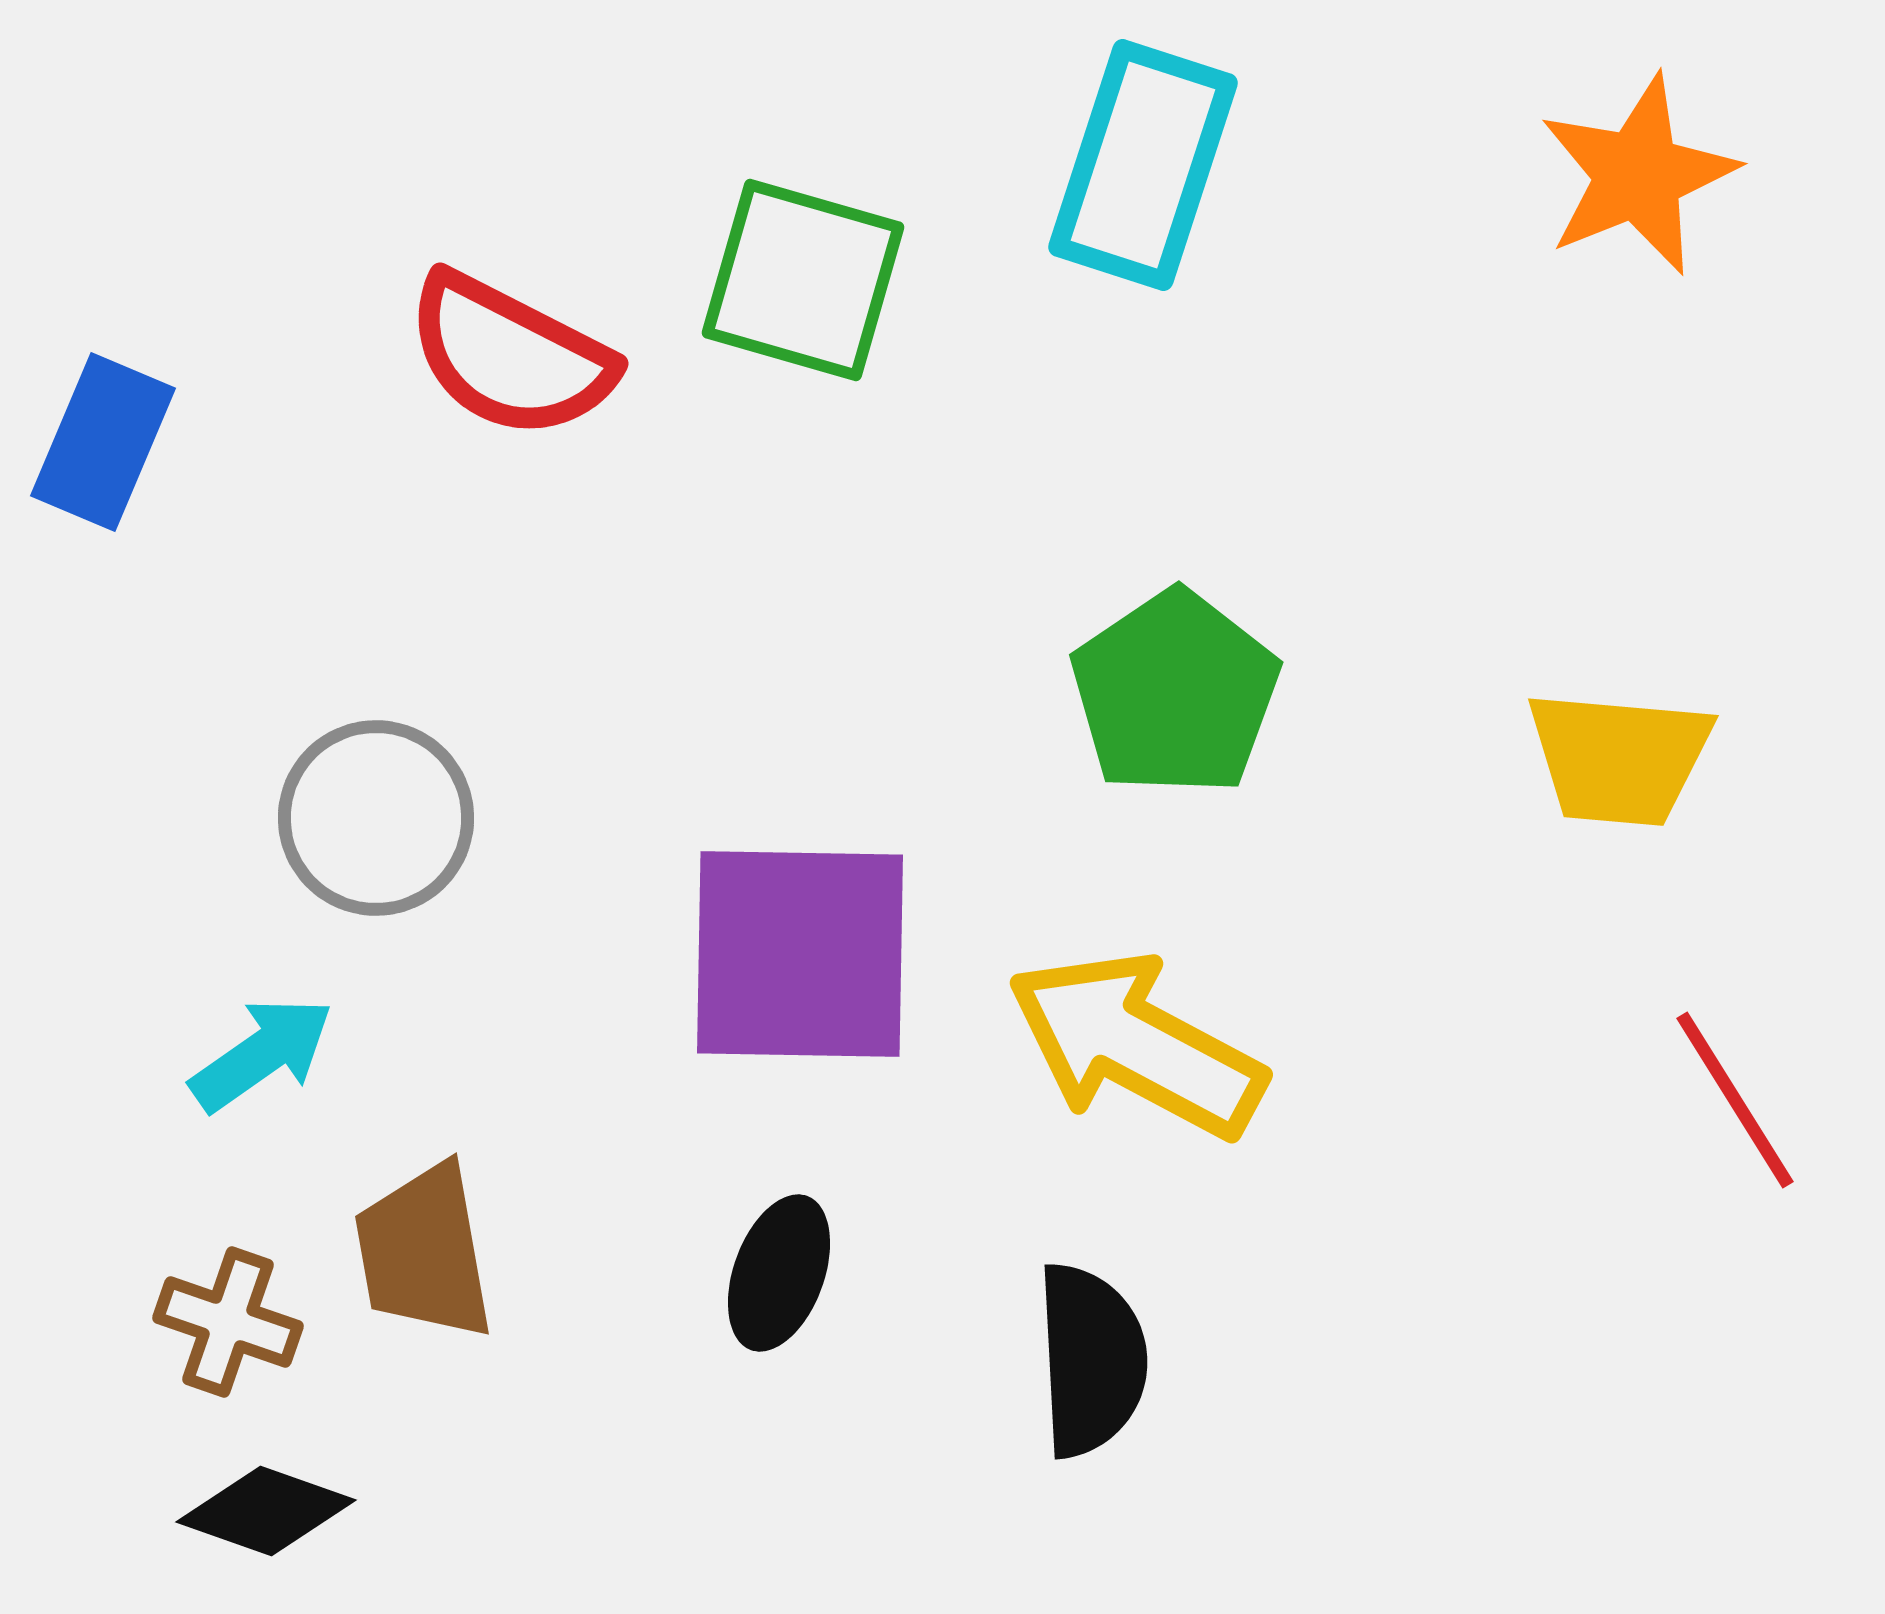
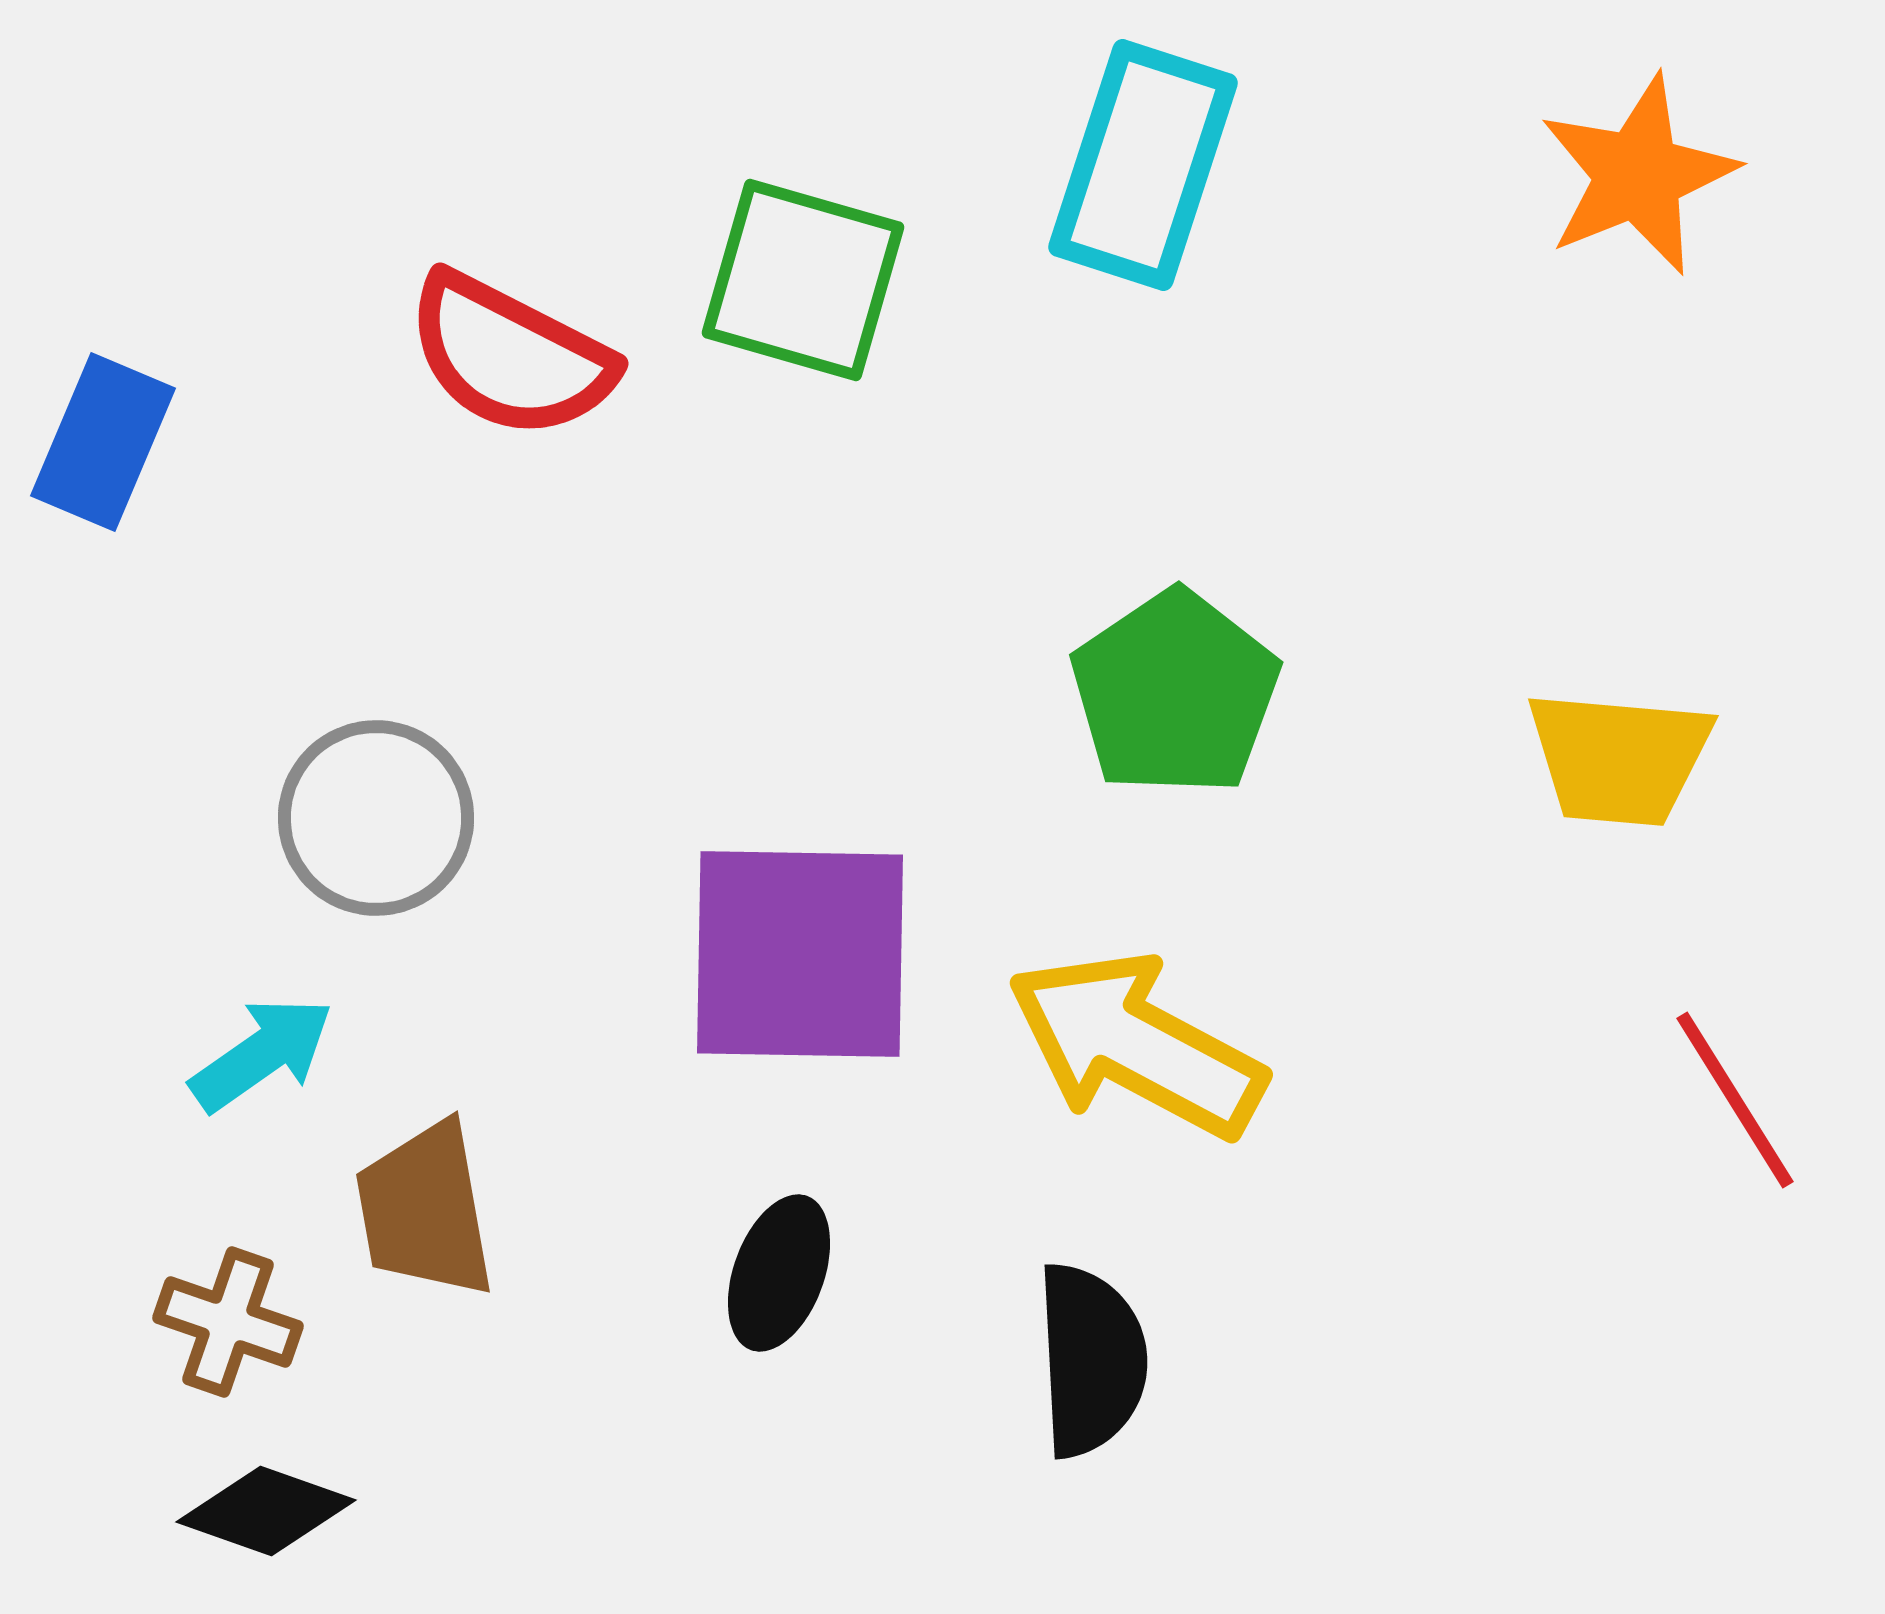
brown trapezoid: moved 1 px right, 42 px up
